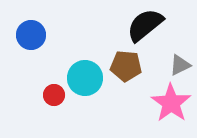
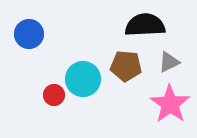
black semicircle: rotated 36 degrees clockwise
blue circle: moved 2 px left, 1 px up
gray triangle: moved 11 px left, 3 px up
cyan circle: moved 2 px left, 1 px down
pink star: moved 1 px left, 1 px down
